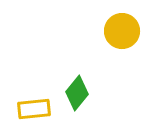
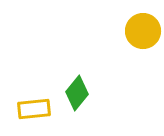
yellow circle: moved 21 px right
